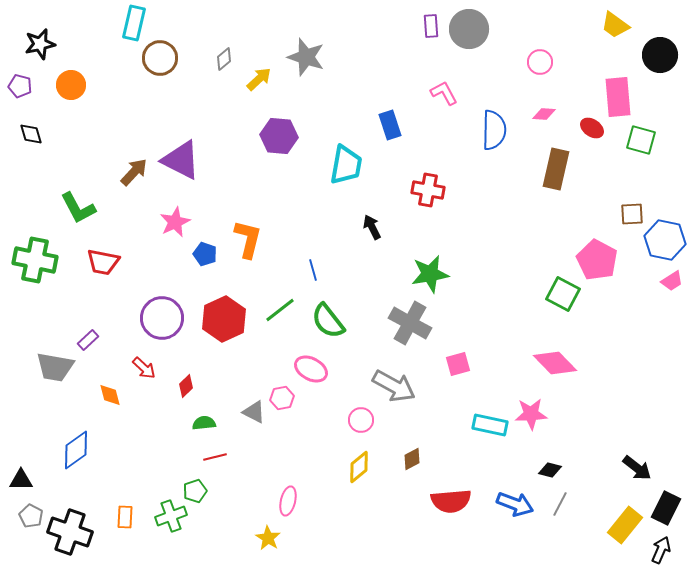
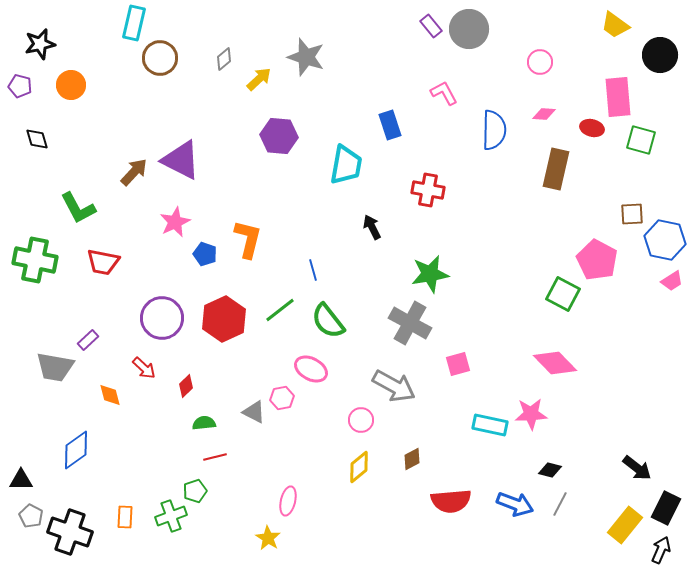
purple rectangle at (431, 26): rotated 35 degrees counterclockwise
red ellipse at (592, 128): rotated 20 degrees counterclockwise
black diamond at (31, 134): moved 6 px right, 5 px down
